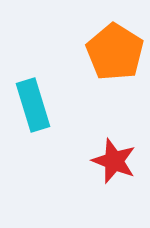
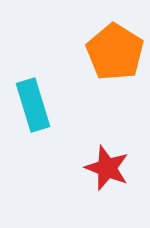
red star: moved 7 px left, 7 px down
